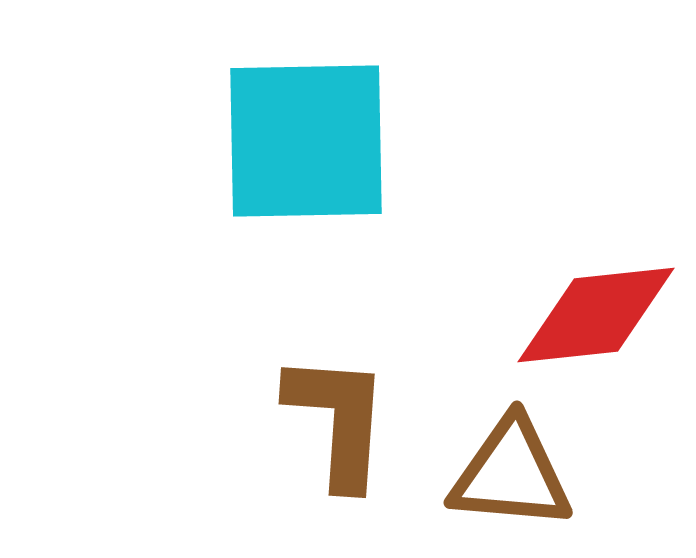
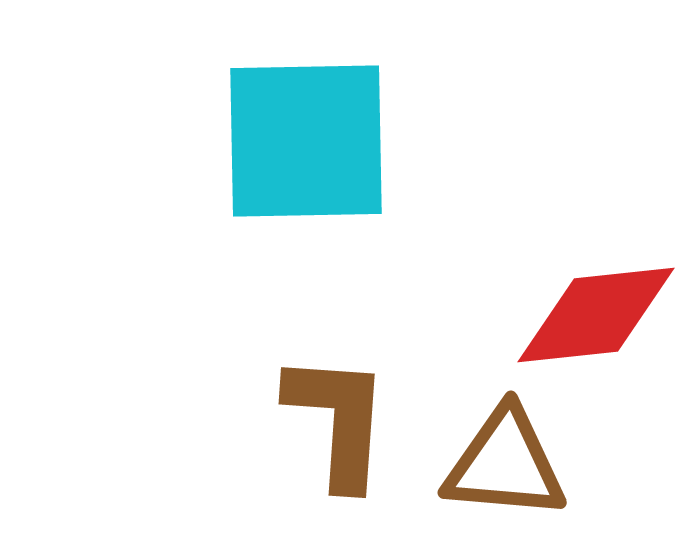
brown triangle: moved 6 px left, 10 px up
